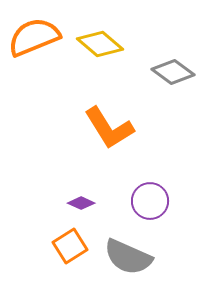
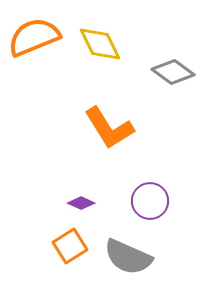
yellow diamond: rotated 24 degrees clockwise
